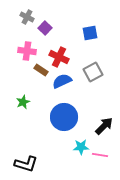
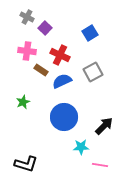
blue square: rotated 21 degrees counterclockwise
red cross: moved 1 px right, 2 px up
pink line: moved 10 px down
